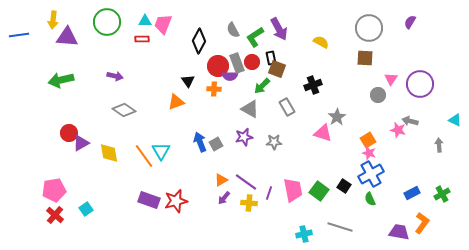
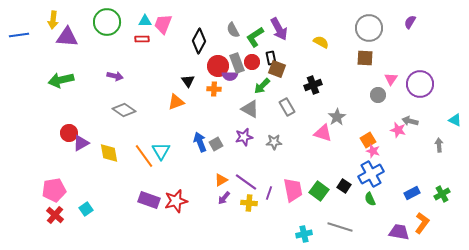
pink star at (369, 153): moved 4 px right, 2 px up
